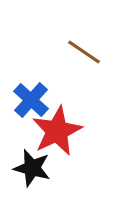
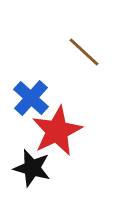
brown line: rotated 9 degrees clockwise
blue cross: moved 2 px up
